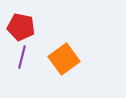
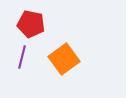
red pentagon: moved 10 px right, 3 px up
